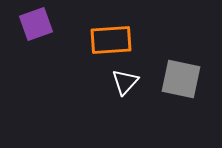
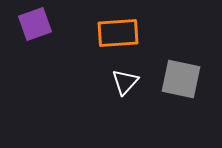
purple square: moved 1 px left
orange rectangle: moved 7 px right, 7 px up
